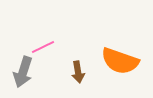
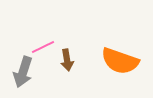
brown arrow: moved 11 px left, 12 px up
